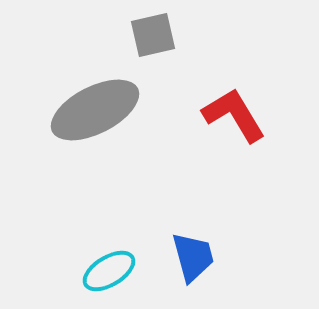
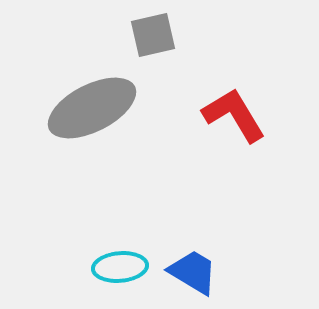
gray ellipse: moved 3 px left, 2 px up
blue trapezoid: moved 15 px down; rotated 44 degrees counterclockwise
cyan ellipse: moved 11 px right, 4 px up; rotated 26 degrees clockwise
